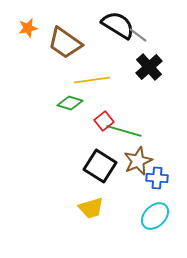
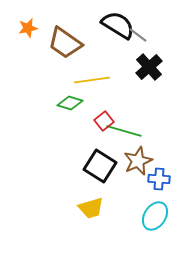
blue cross: moved 2 px right, 1 px down
cyan ellipse: rotated 12 degrees counterclockwise
